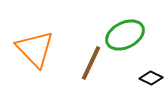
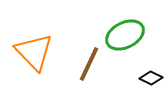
orange triangle: moved 1 px left, 3 px down
brown line: moved 2 px left, 1 px down
